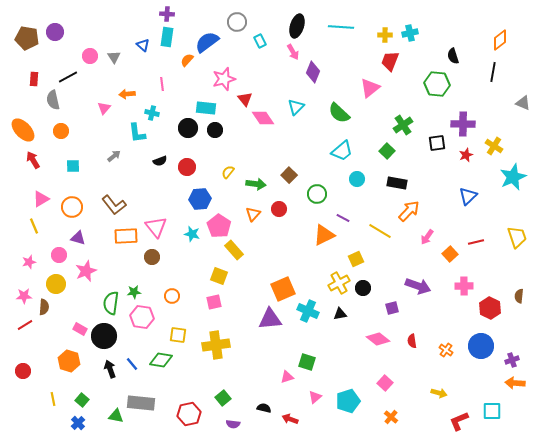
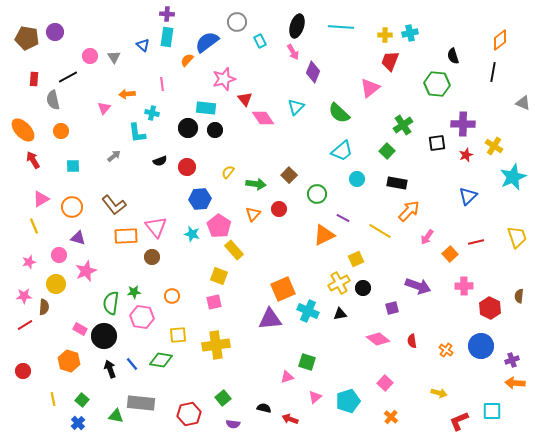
yellow square at (178, 335): rotated 12 degrees counterclockwise
